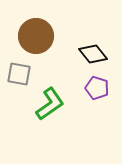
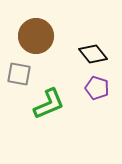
green L-shape: moved 1 px left; rotated 12 degrees clockwise
